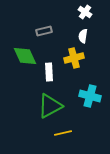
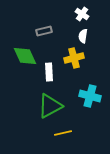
white cross: moved 3 px left, 2 px down
